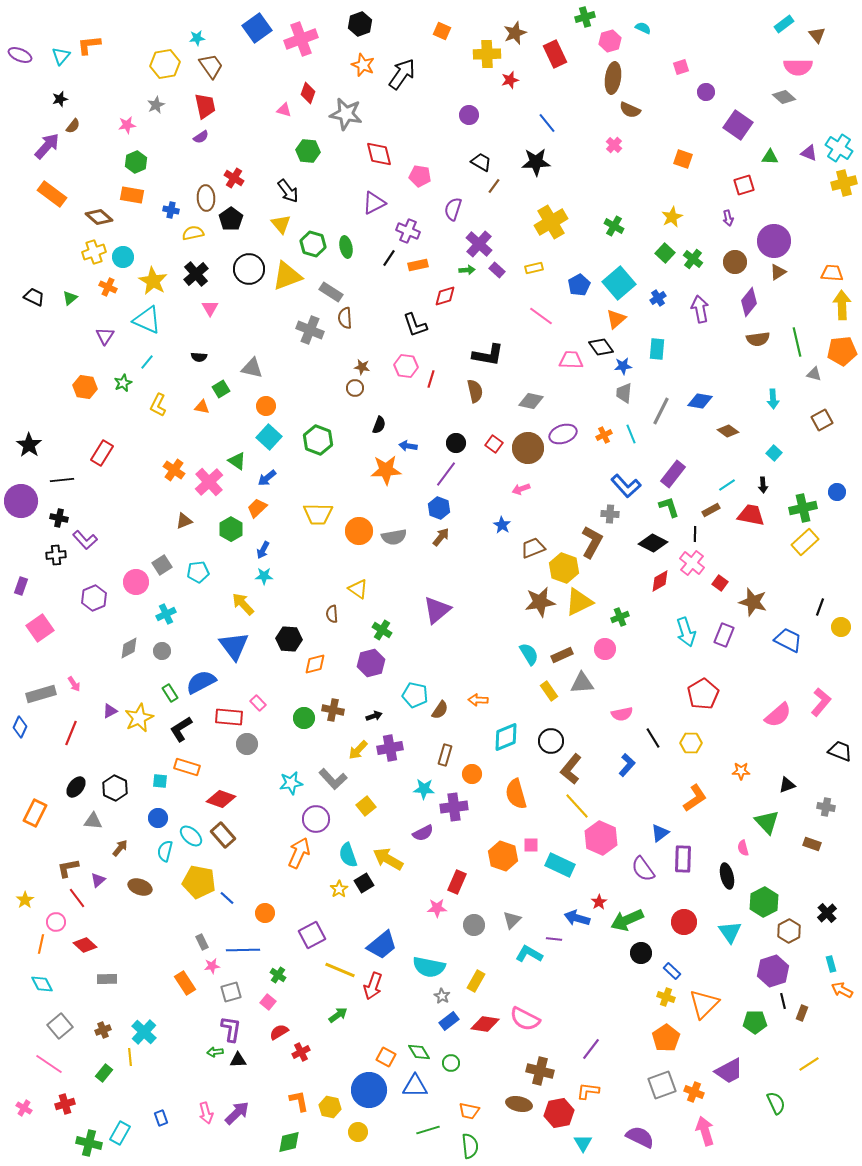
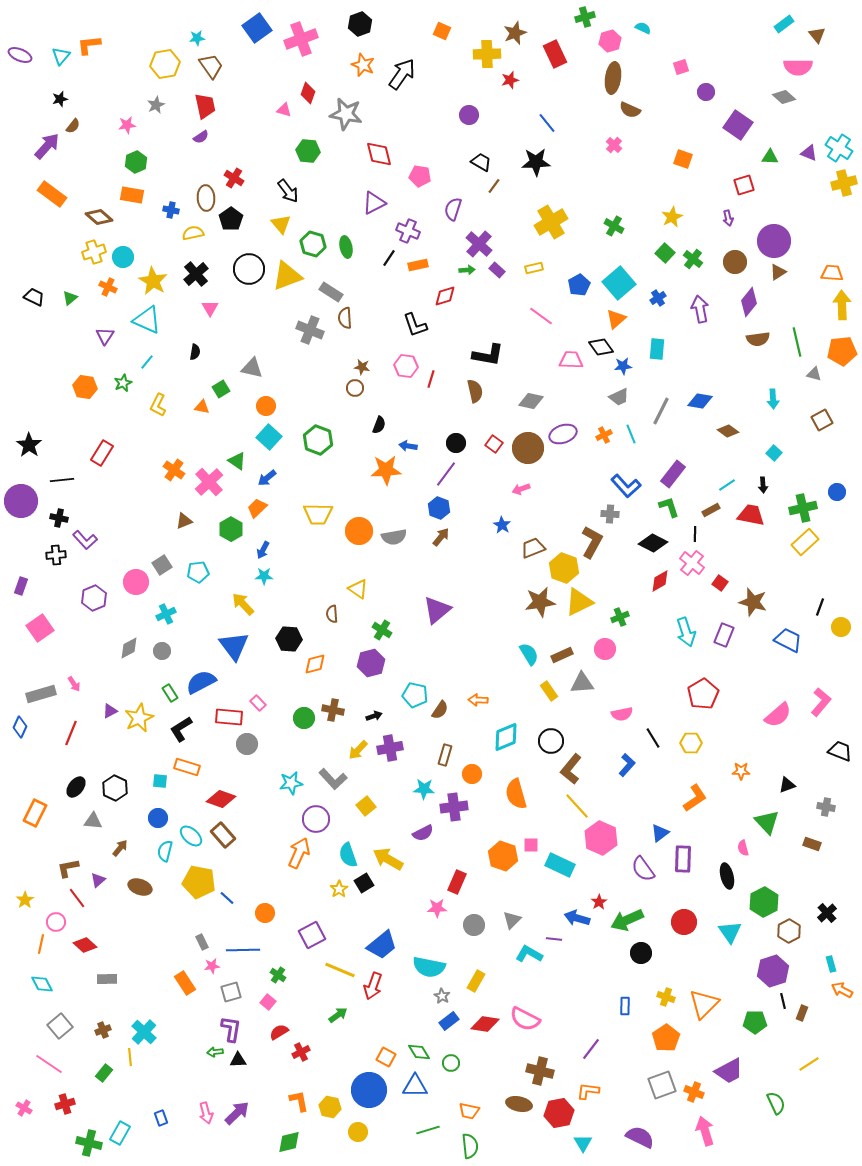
black semicircle at (199, 357): moved 4 px left, 5 px up; rotated 84 degrees counterclockwise
gray trapezoid at (624, 393): moved 5 px left, 4 px down; rotated 120 degrees counterclockwise
blue rectangle at (672, 971): moved 47 px left, 35 px down; rotated 48 degrees clockwise
